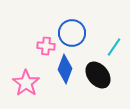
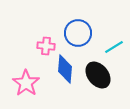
blue circle: moved 6 px right
cyan line: rotated 24 degrees clockwise
blue diamond: rotated 16 degrees counterclockwise
